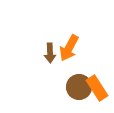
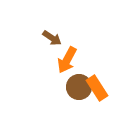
orange arrow: moved 2 px left, 12 px down
brown arrow: moved 2 px right, 15 px up; rotated 54 degrees counterclockwise
